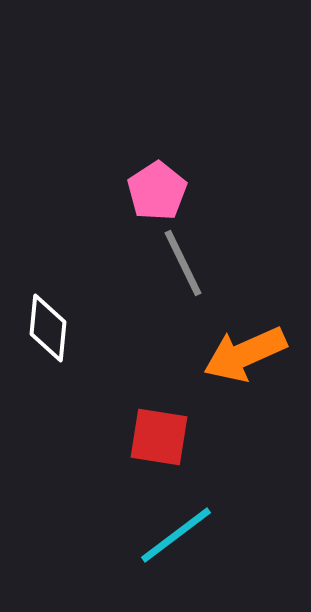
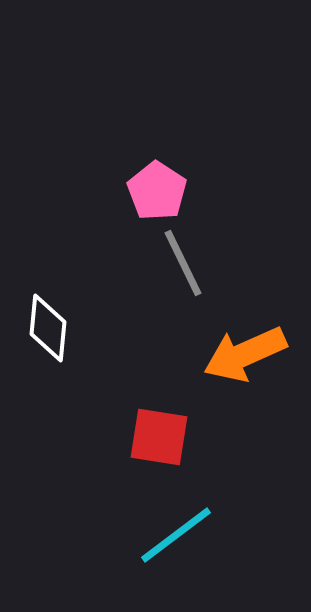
pink pentagon: rotated 6 degrees counterclockwise
